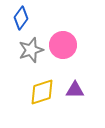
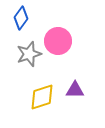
pink circle: moved 5 px left, 4 px up
gray star: moved 2 px left, 4 px down
yellow diamond: moved 5 px down
